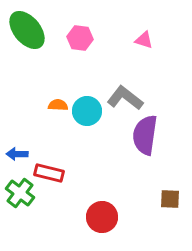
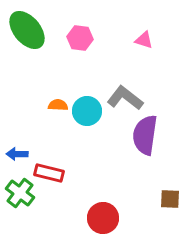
red circle: moved 1 px right, 1 px down
